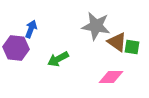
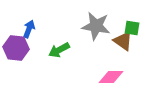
blue arrow: moved 2 px left
brown triangle: moved 6 px right, 1 px up
green square: moved 19 px up
green arrow: moved 1 px right, 9 px up
